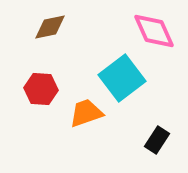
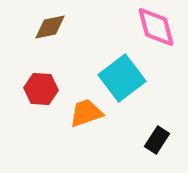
pink diamond: moved 2 px right, 4 px up; rotated 9 degrees clockwise
